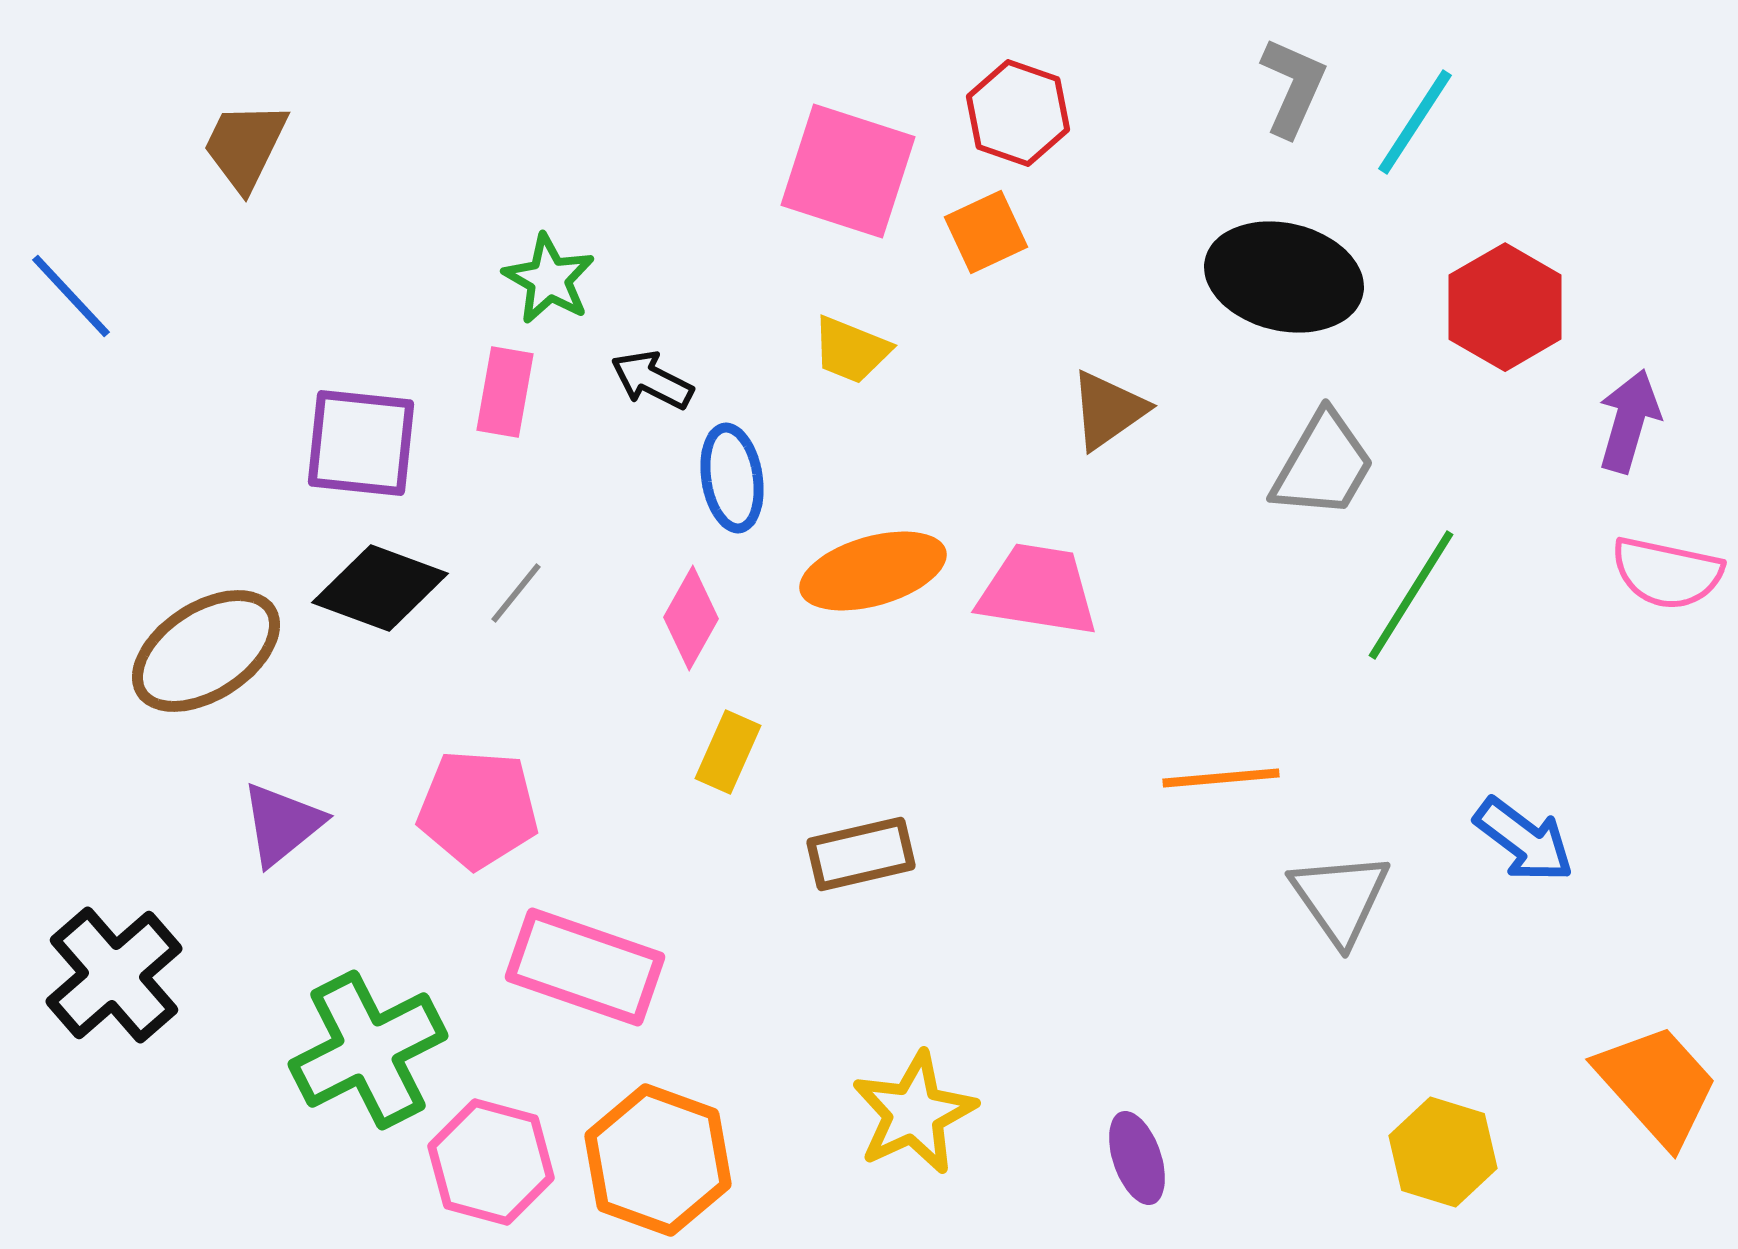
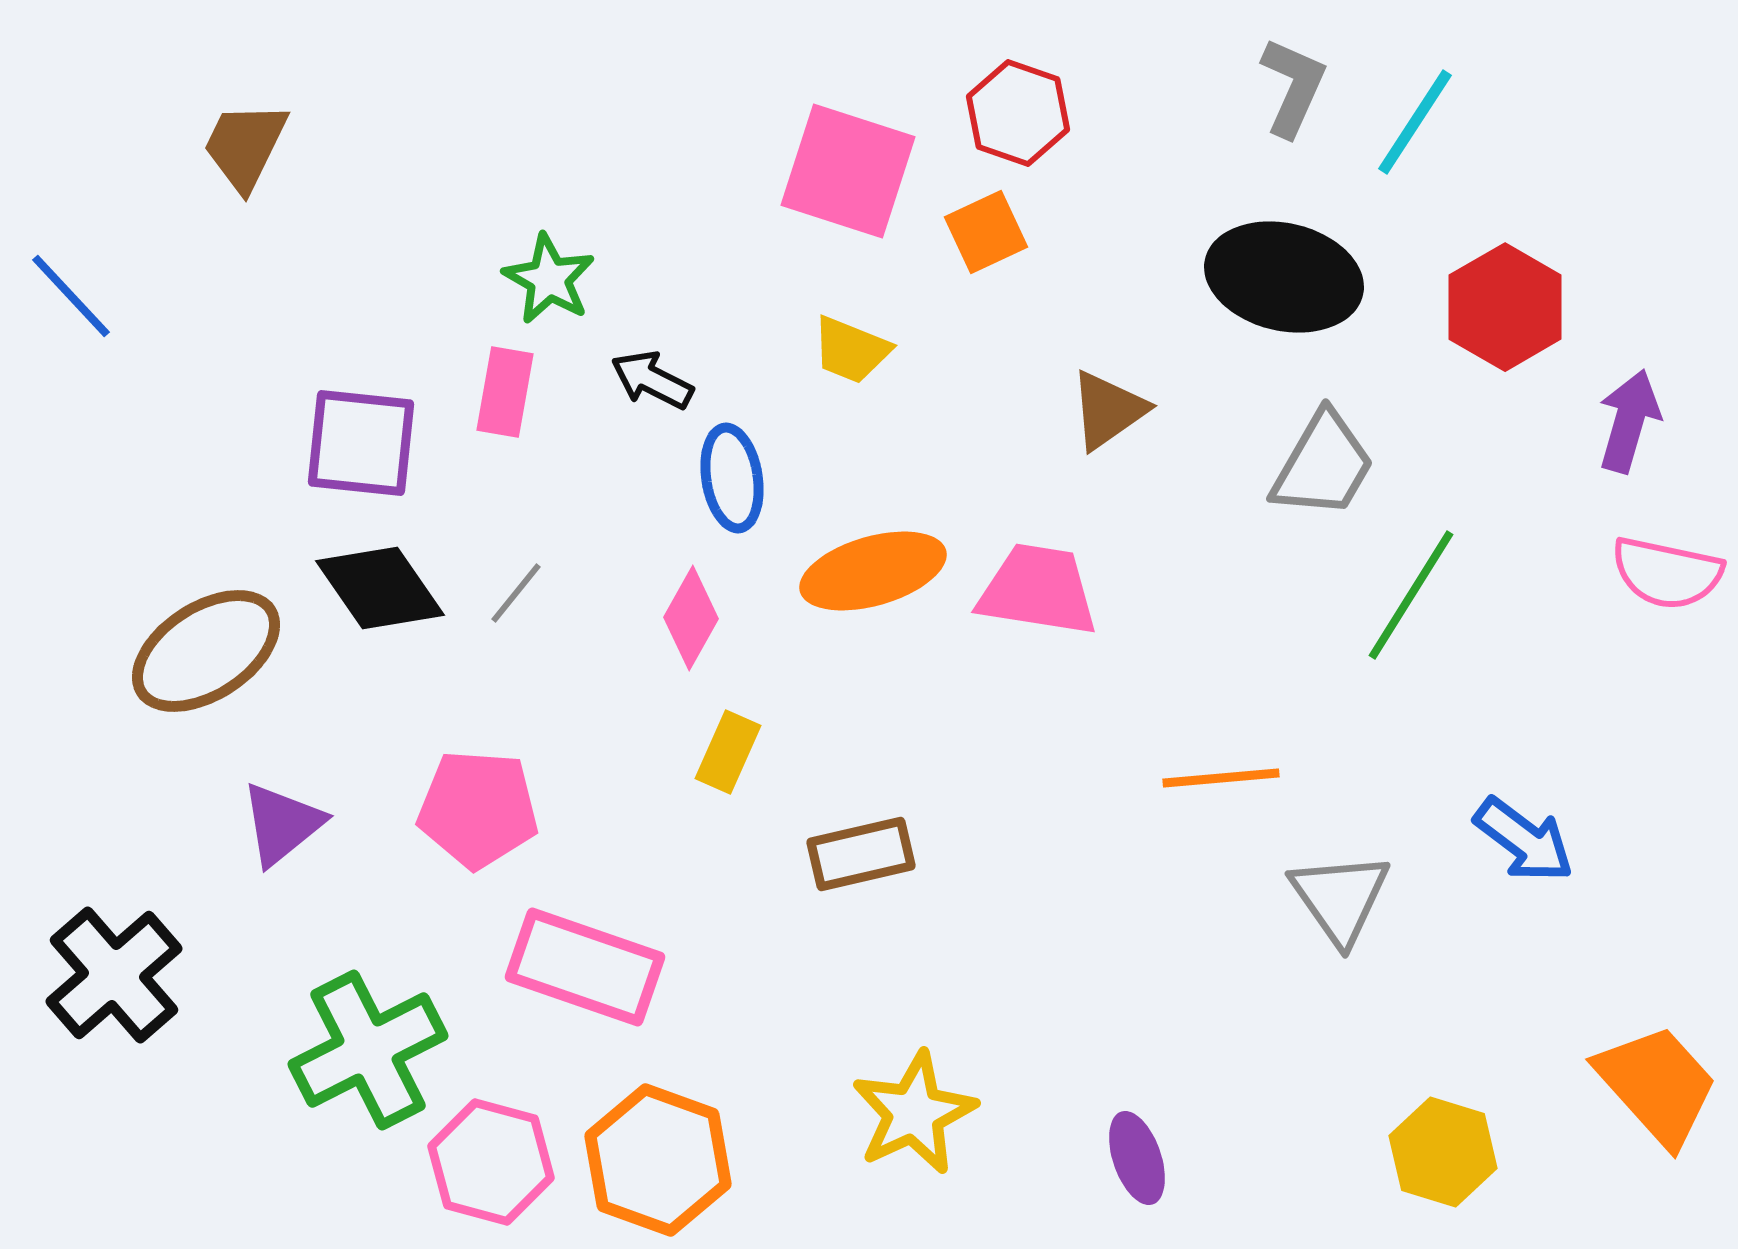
black diamond at (380, 588): rotated 35 degrees clockwise
